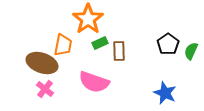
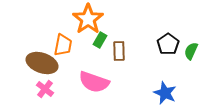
green rectangle: moved 3 px up; rotated 35 degrees counterclockwise
